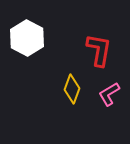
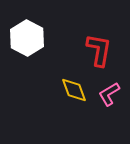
yellow diamond: moved 2 px right, 1 px down; rotated 40 degrees counterclockwise
